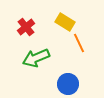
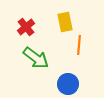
yellow rectangle: rotated 48 degrees clockwise
orange line: moved 2 px down; rotated 30 degrees clockwise
green arrow: rotated 120 degrees counterclockwise
